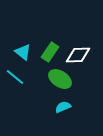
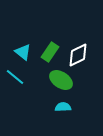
white diamond: rotated 25 degrees counterclockwise
green ellipse: moved 1 px right, 1 px down
cyan semicircle: rotated 21 degrees clockwise
